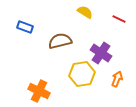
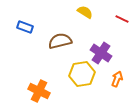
red line: moved 3 px right
